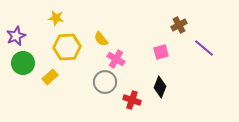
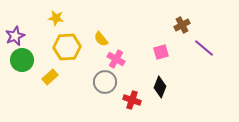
brown cross: moved 3 px right
purple star: moved 1 px left
green circle: moved 1 px left, 3 px up
